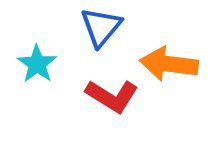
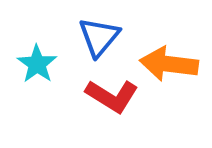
blue triangle: moved 2 px left, 10 px down
